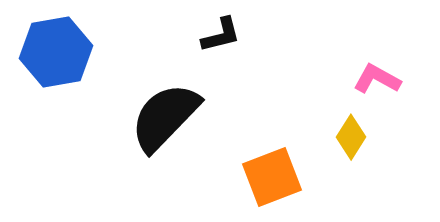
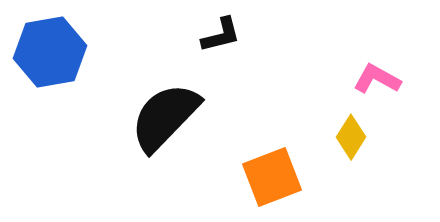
blue hexagon: moved 6 px left
